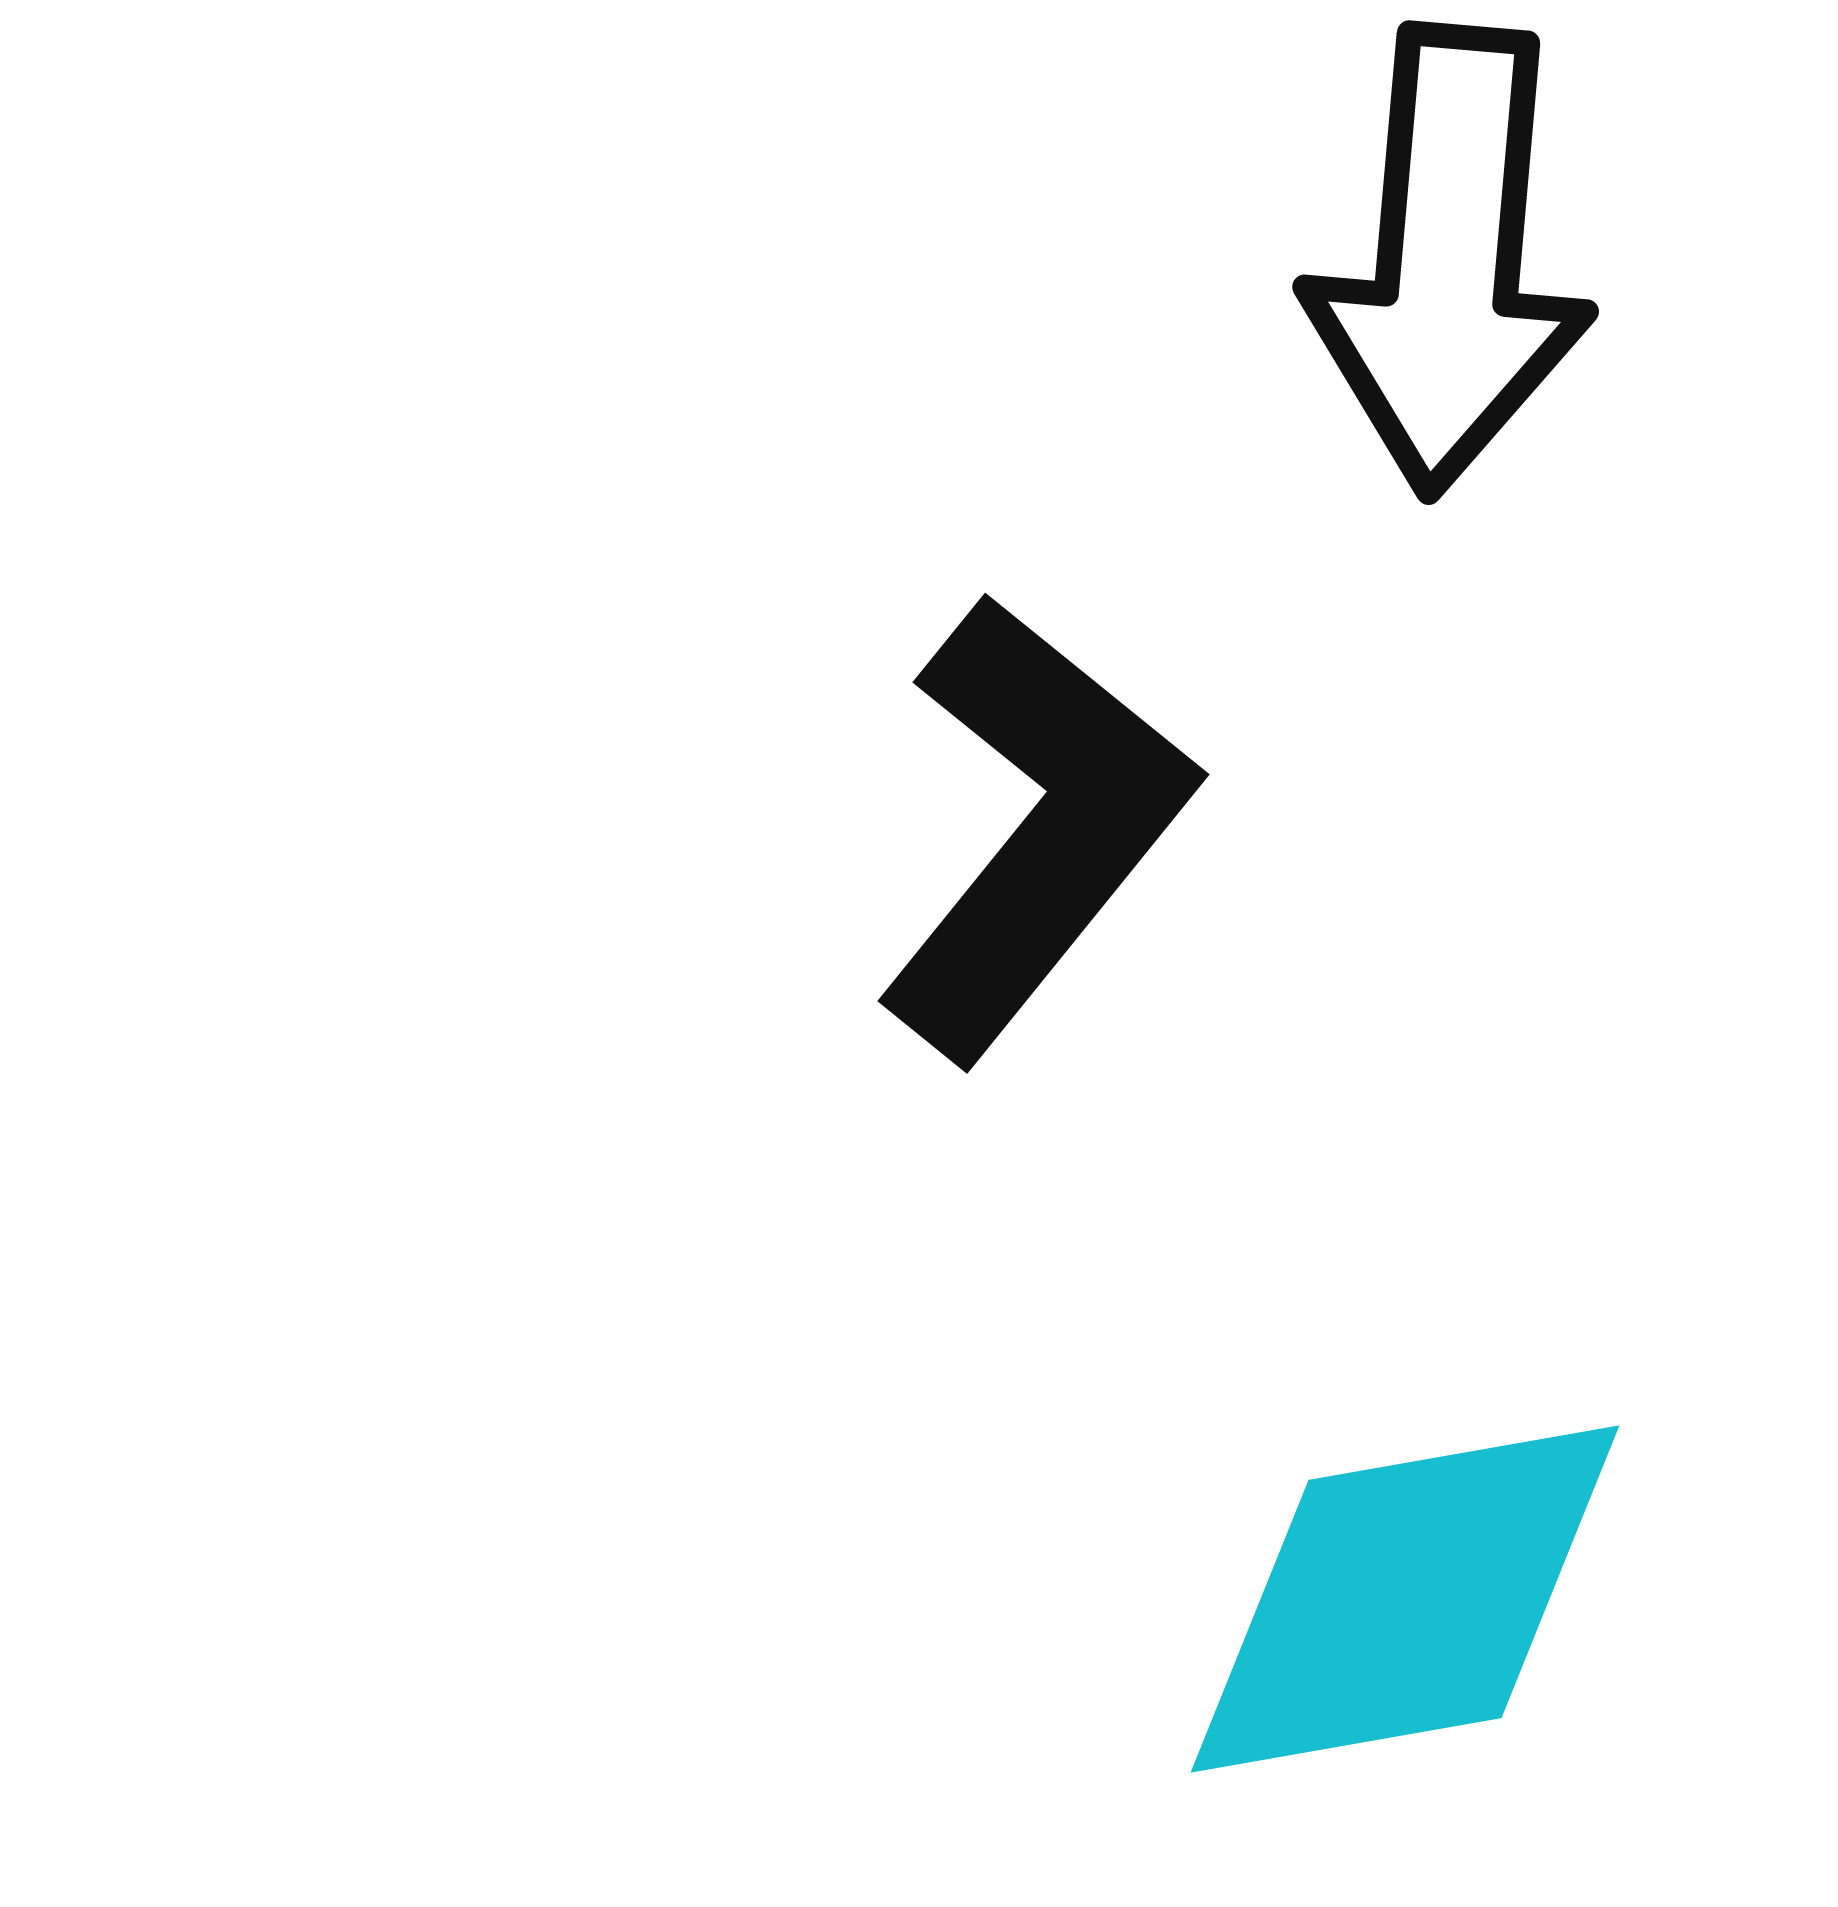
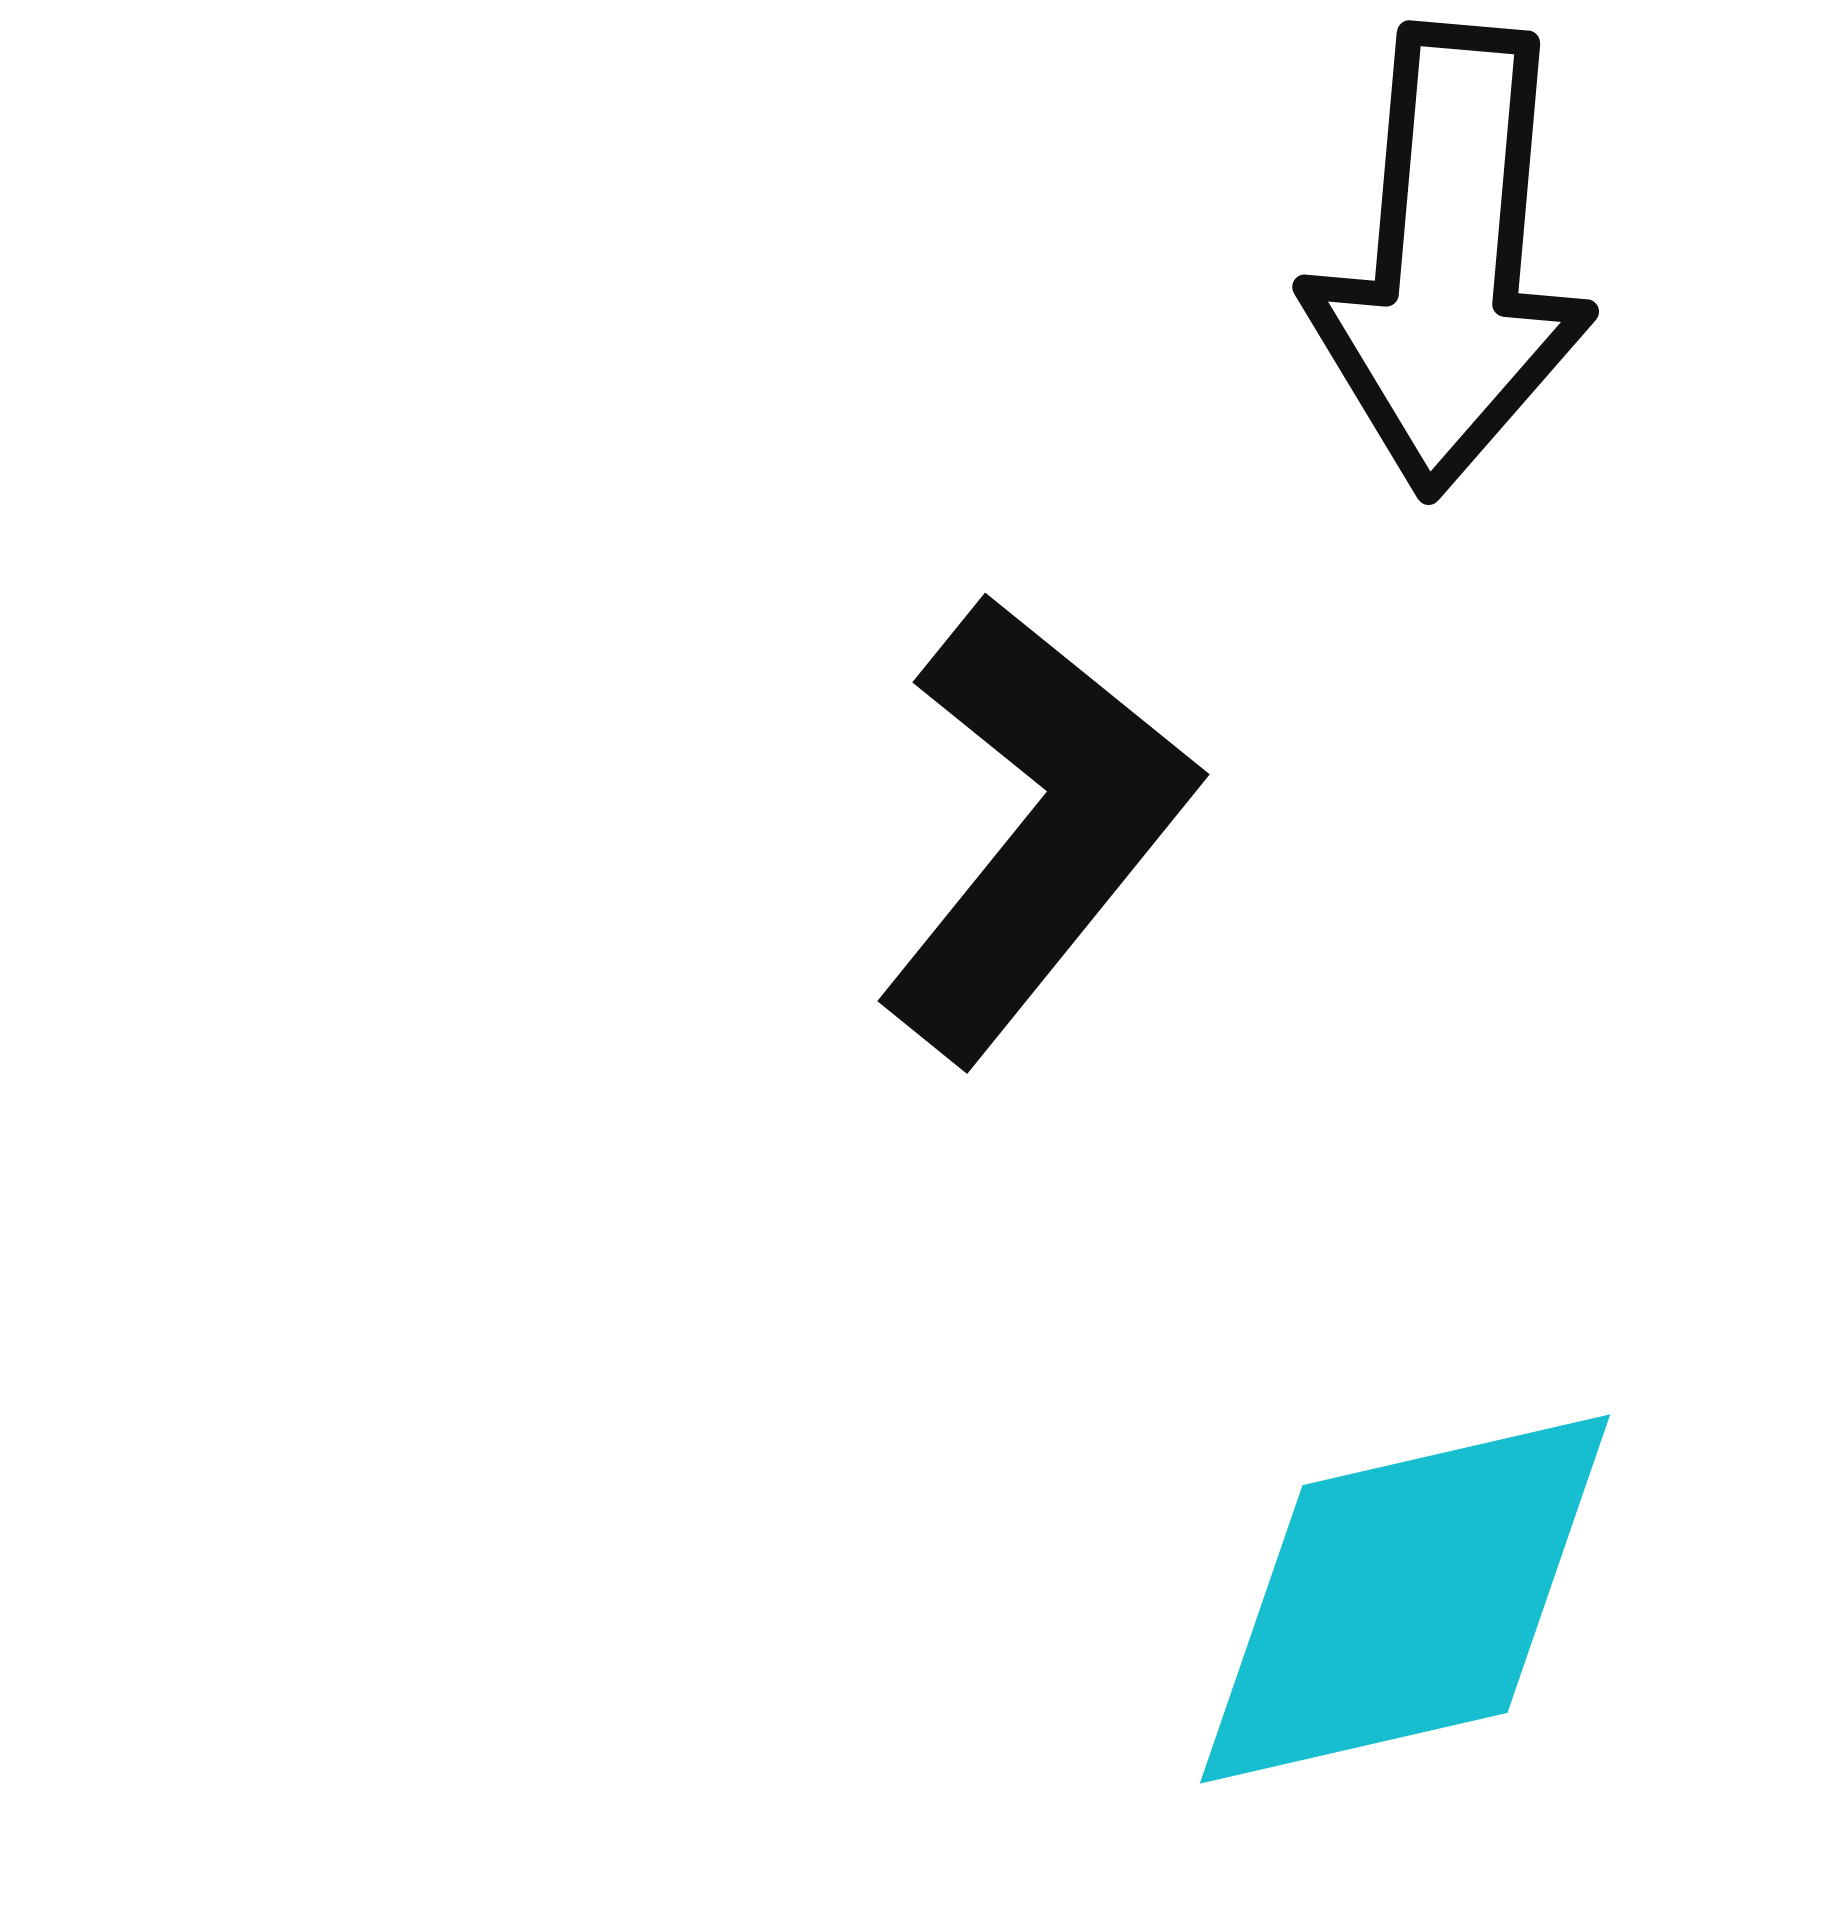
cyan diamond: rotated 3 degrees counterclockwise
